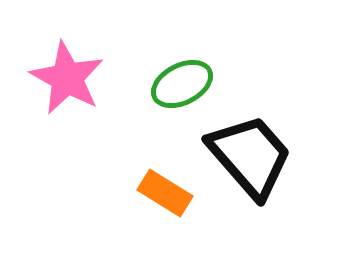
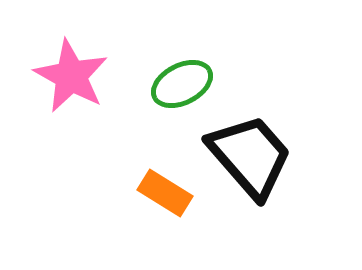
pink star: moved 4 px right, 2 px up
